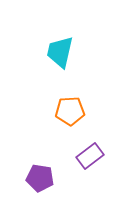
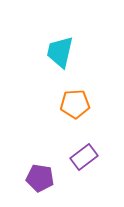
orange pentagon: moved 5 px right, 7 px up
purple rectangle: moved 6 px left, 1 px down
